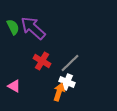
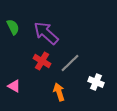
purple arrow: moved 13 px right, 5 px down
white cross: moved 29 px right
orange arrow: rotated 36 degrees counterclockwise
